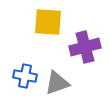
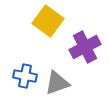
yellow square: moved 1 px up; rotated 32 degrees clockwise
purple cross: rotated 12 degrees counterclockwise
